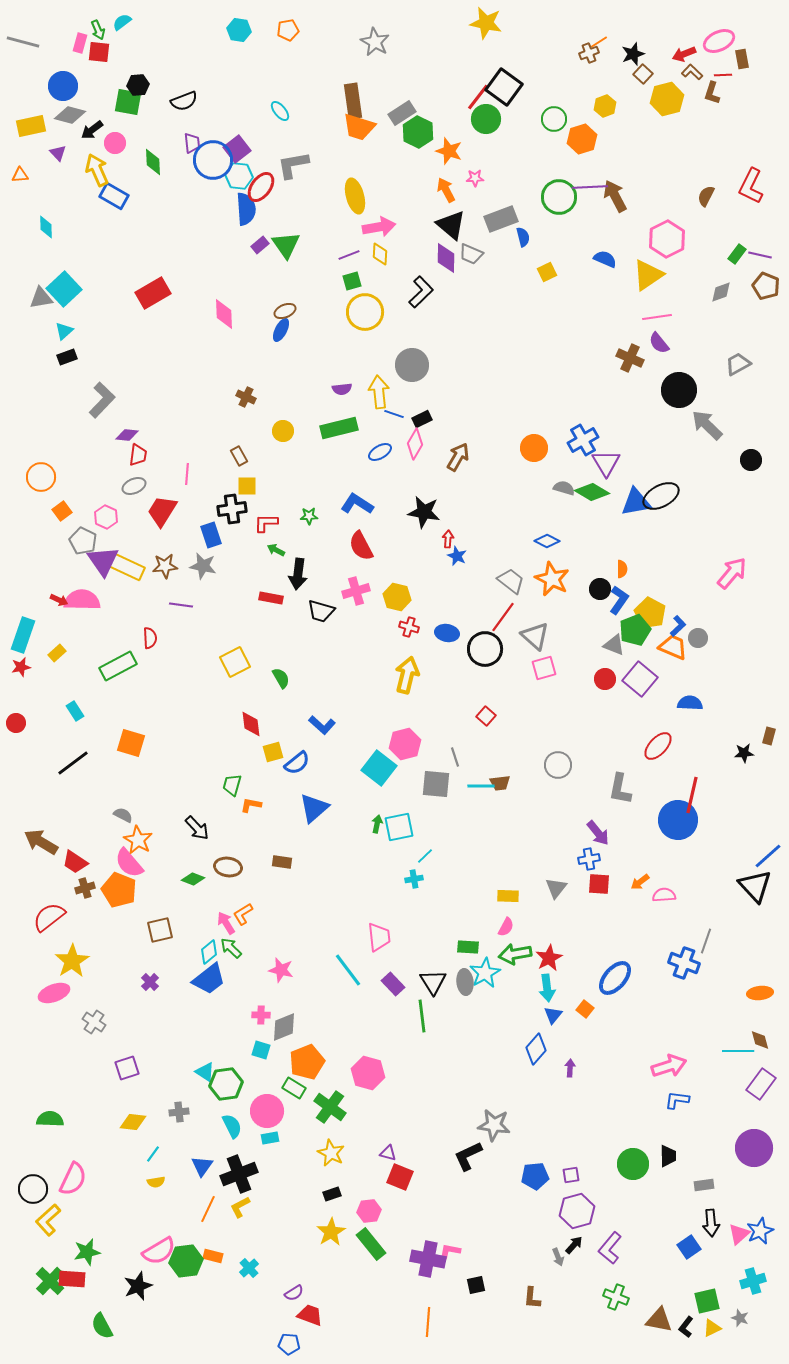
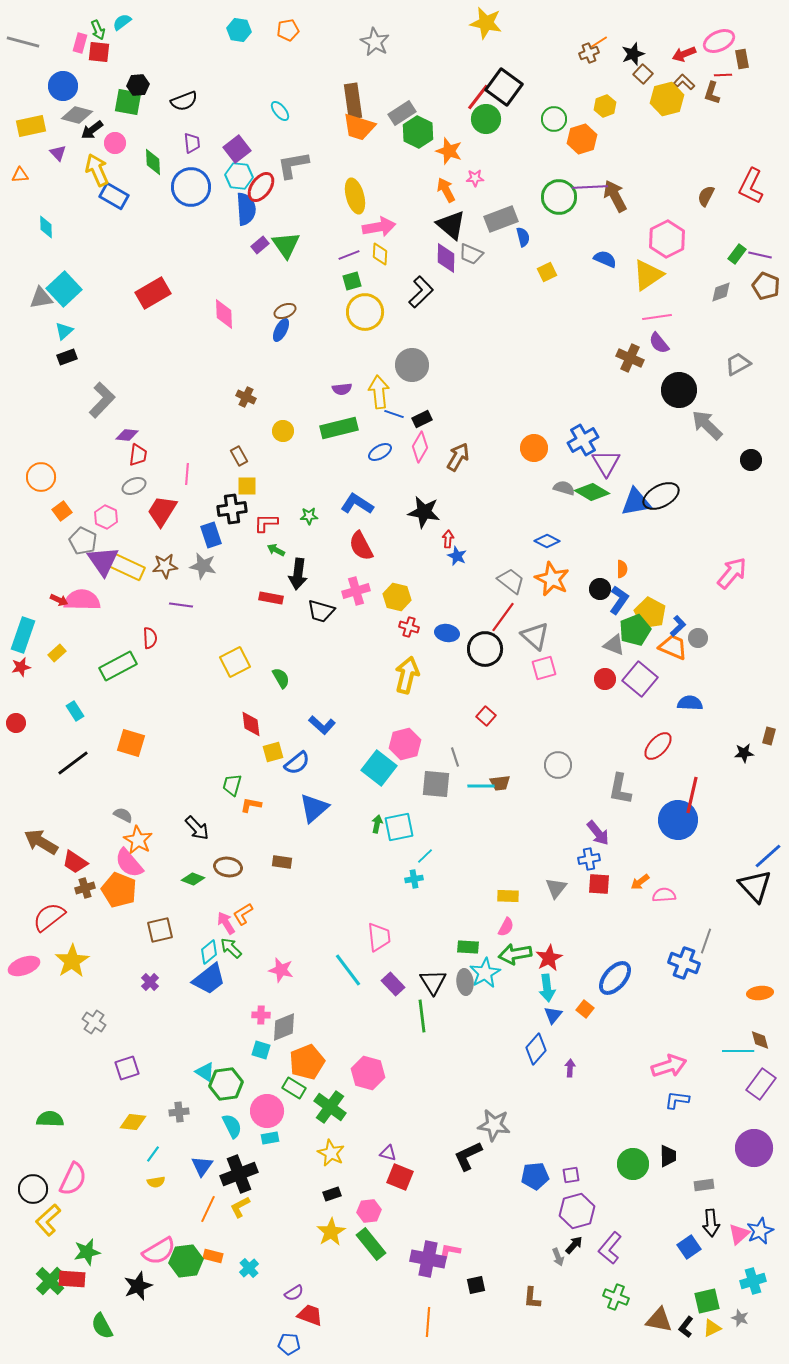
brown L-shape at (692, 72): moved 8 px left, 10 px down
gray diamond at (70, 115): moved 7 px right
blue circle at (213, 160): moved 22 px left, 27 px down
pink diamond at (415, 444): moved 5 px right, 3 px down
pink ellipse at (54, 993): moved 30 px left, 27 px up
